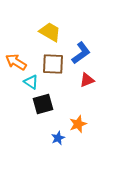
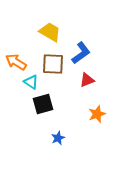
orange star: moved 19 px right, 10 px up
